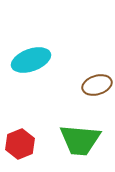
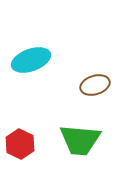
brown ellipse: moved 2 px left
red hexagon: rotated 12 degrees counterclockwise
